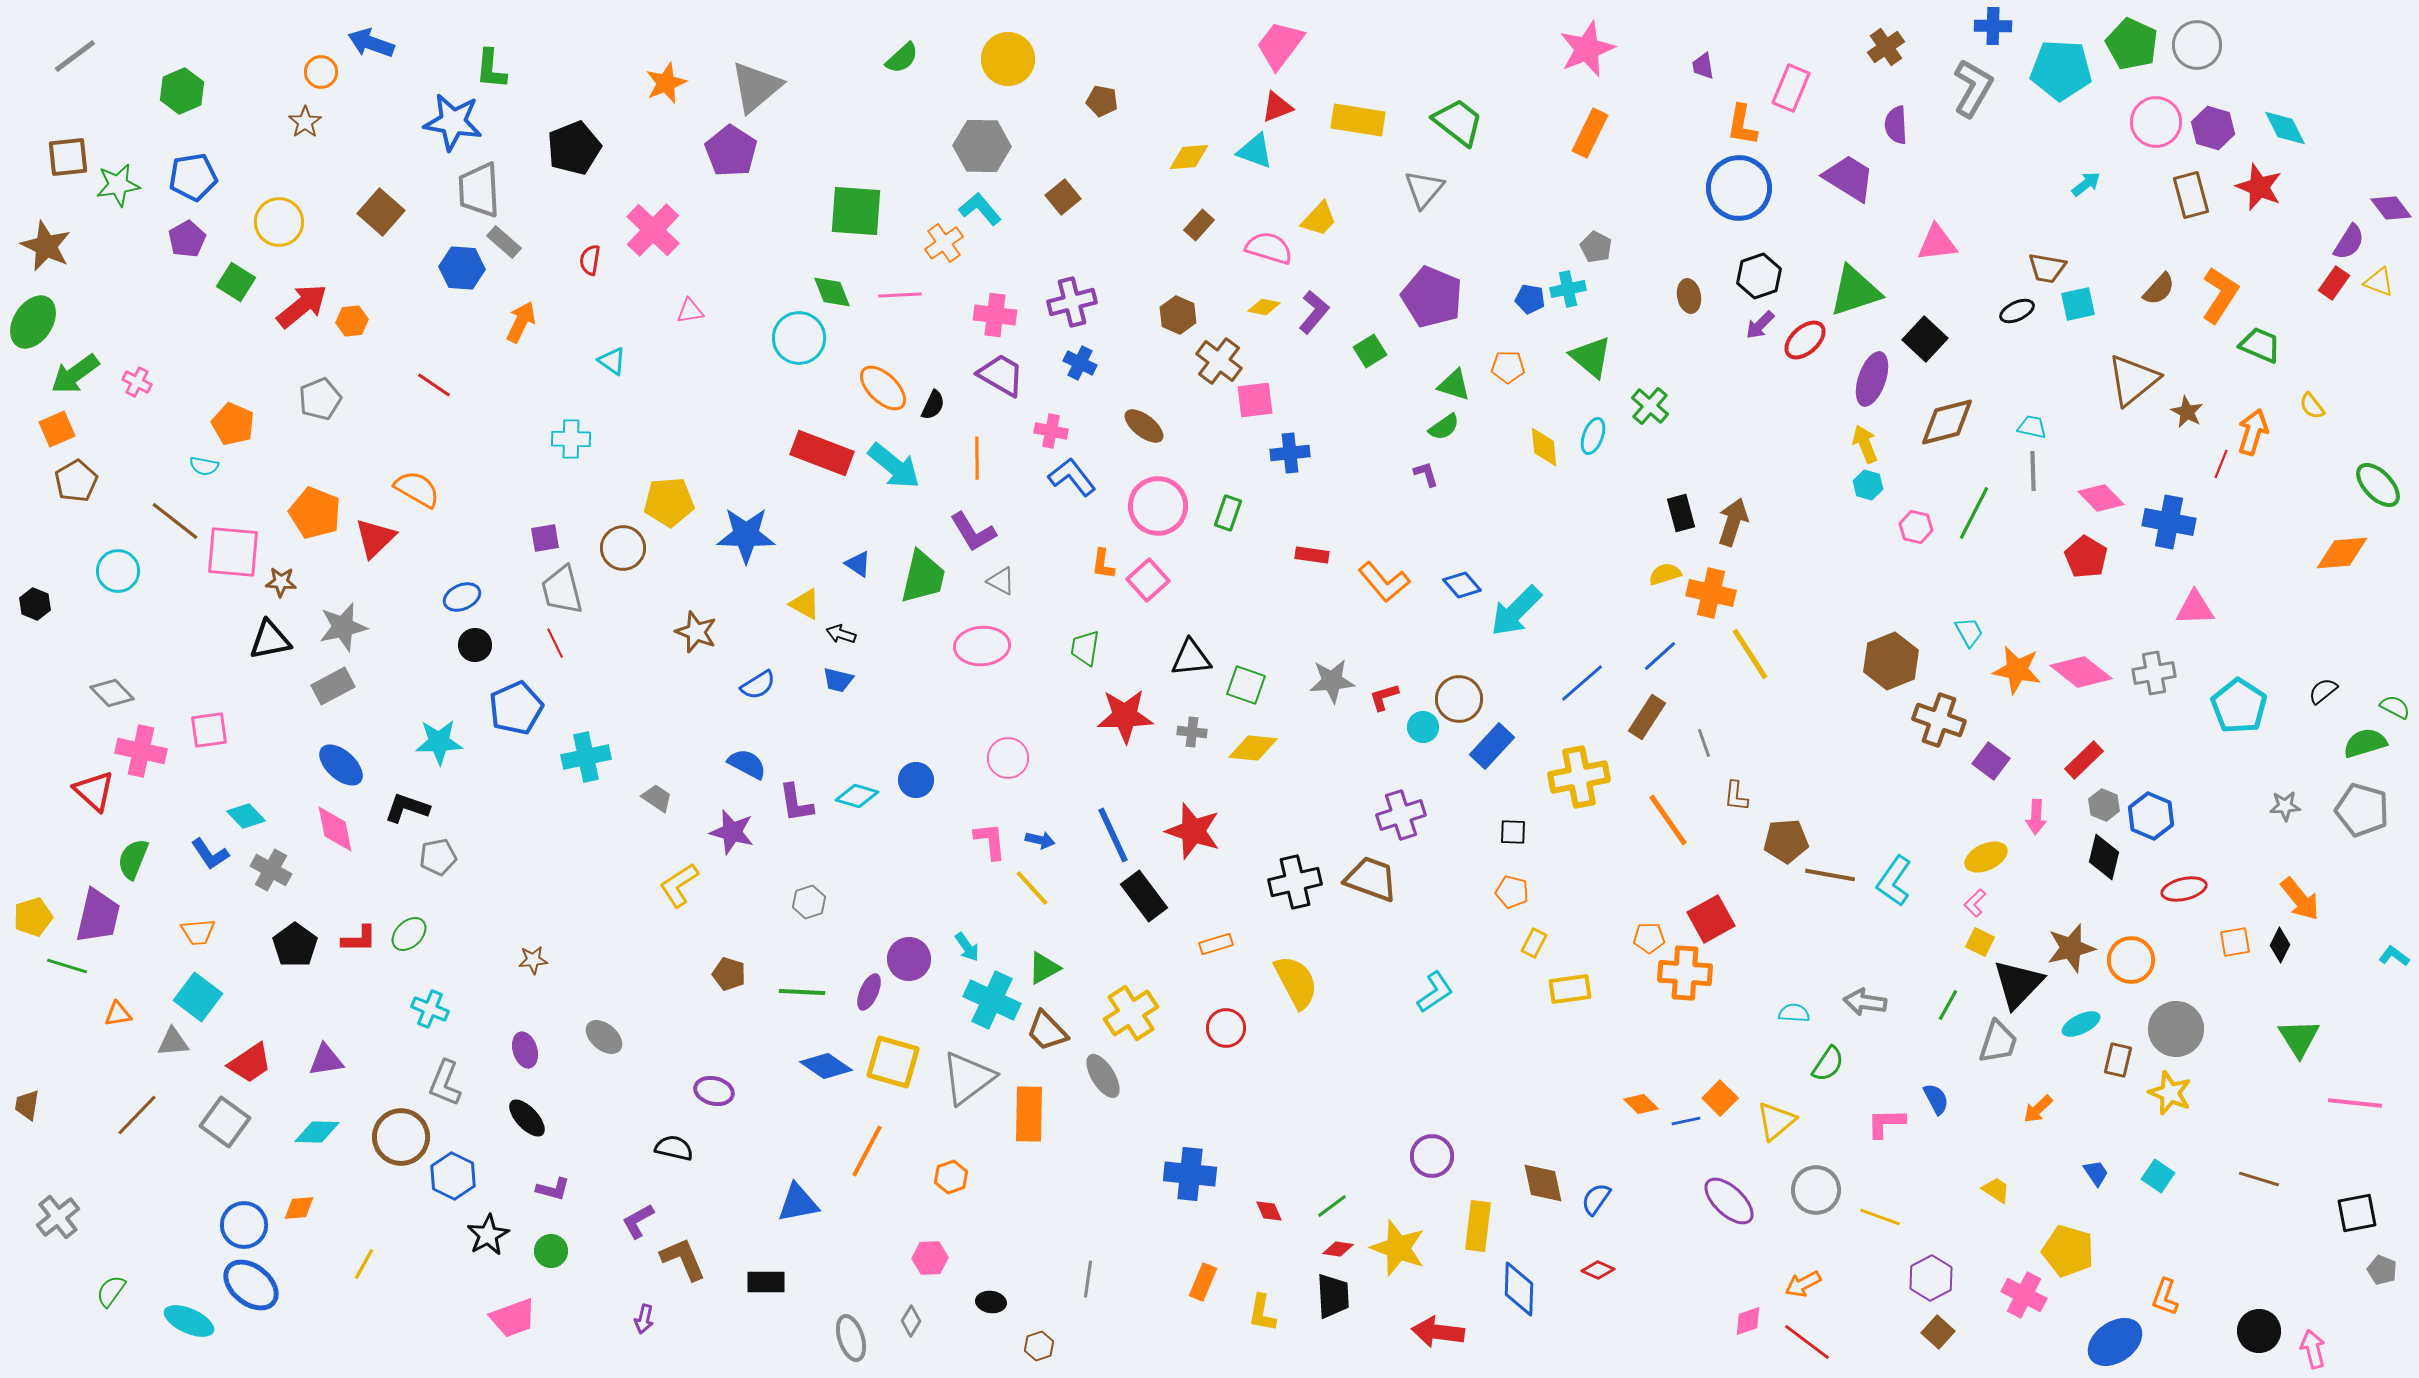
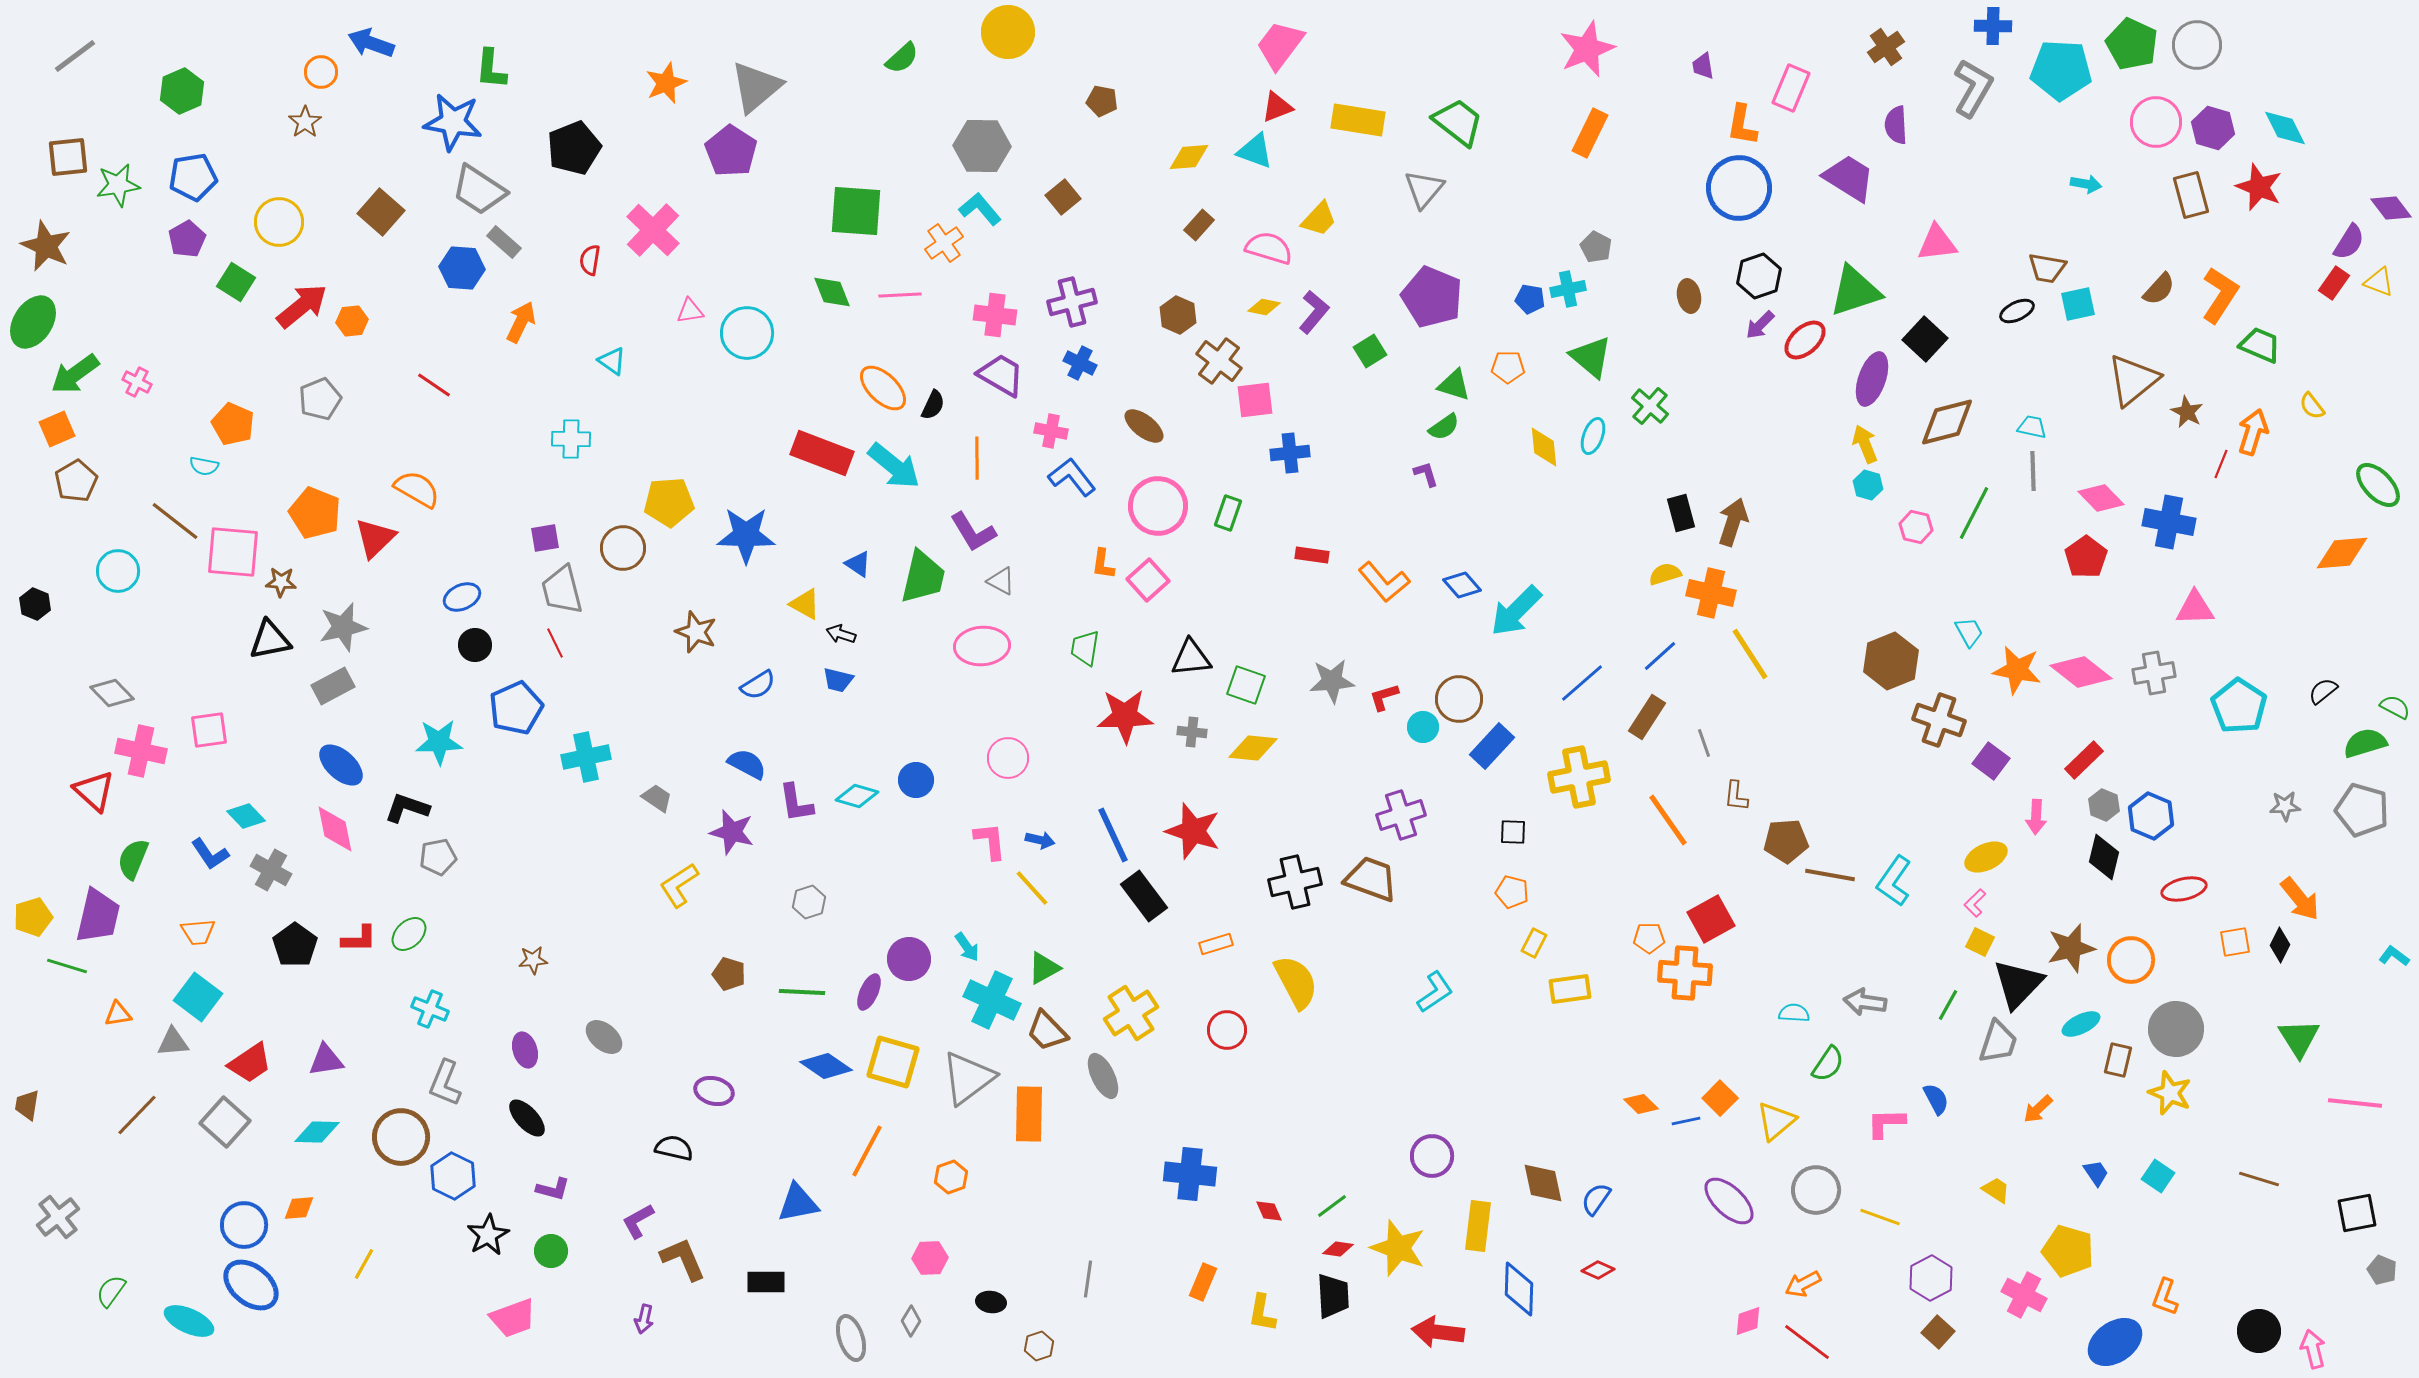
yellow circle at (1008, 59): moved 27 px up
cyan arrow at (2086, 184): rotated 48 degrees clockwise
gray trapezoid at (479, 190): rotated 54 degrees counterclockwise
cyan circle at (799, 338): moved 52 px left, 5 px up
red pentagon at (2086, 557): rotated 6 degrees clockwise
red circle at (1226, 1028): moved 1 px right, 2 px down
gray ellipse at (1103, 1076): rotated 6 degrees clockwise
gray square at (225, 1122): rotated 6 degrees clockwise
